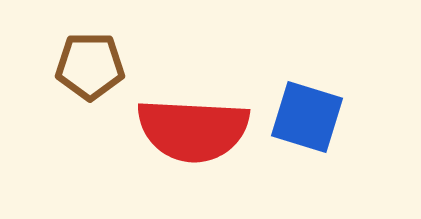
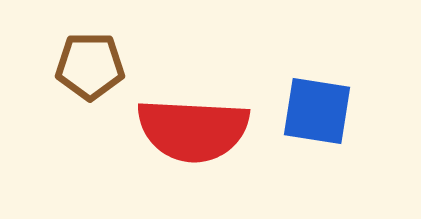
blue square: moved 10 px right, 6 px up; rotated 8 degrees counterclockwise
